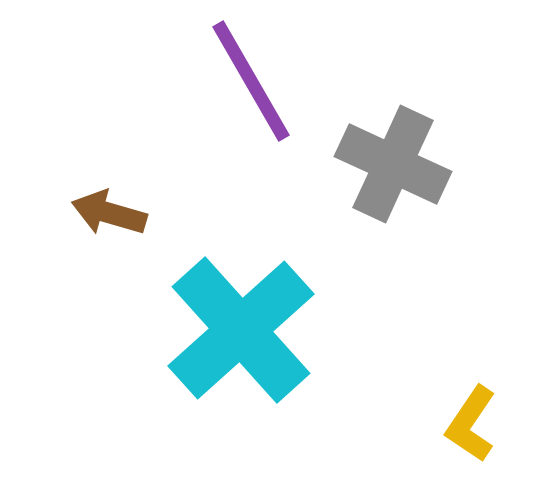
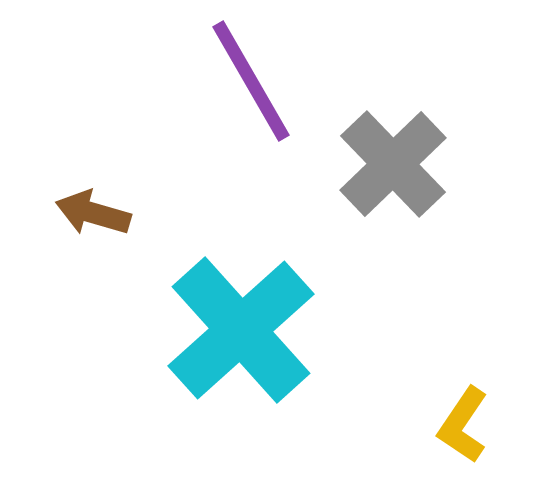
gray cross: rotated 21 degrees clockwise
brown arrow: moved 16 px left
yellow L-shape: moved 8 px left, 1 px down
